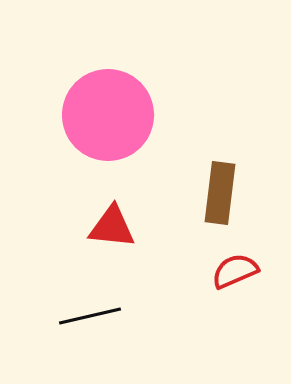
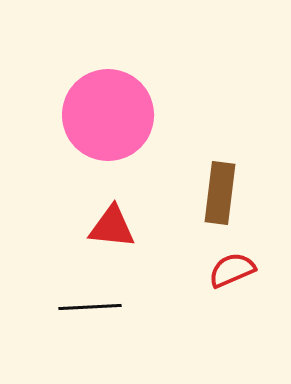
red semicircle: moved 3 px left, 1 px up
black line: moved 9 px up; rotated 10 degrees clockwise
